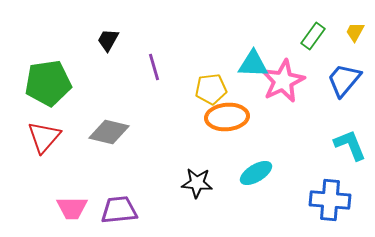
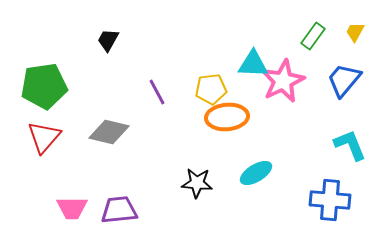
purple line: moved 3 px right, 25 px down; rotated 12 degrees counterclockwise
green pentagon: moved 4 px left, 3 px down
